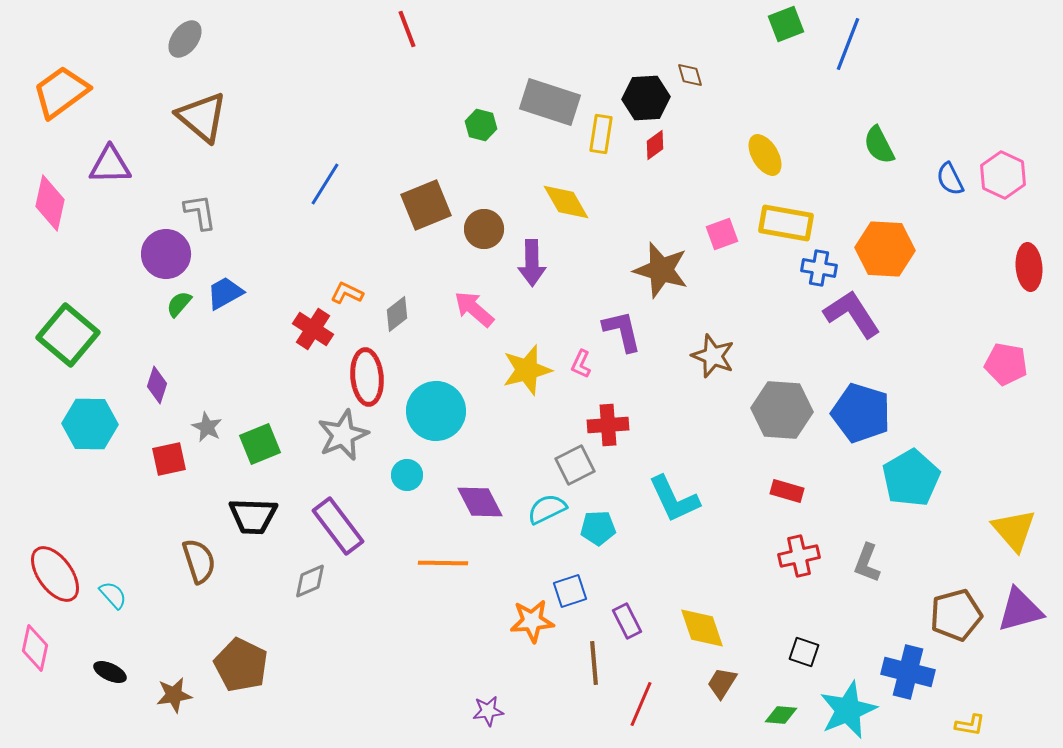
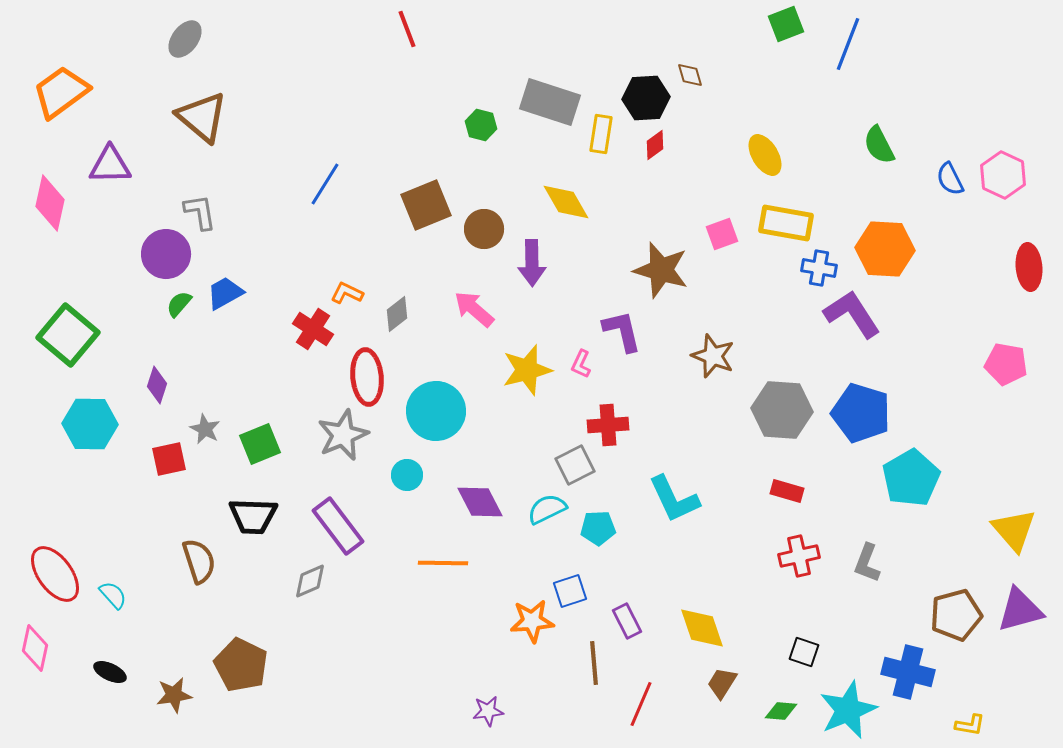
gray star at (207, 427): moved 2 px left, 2 px down
green diamond at (781, 715): moved 4 px up
